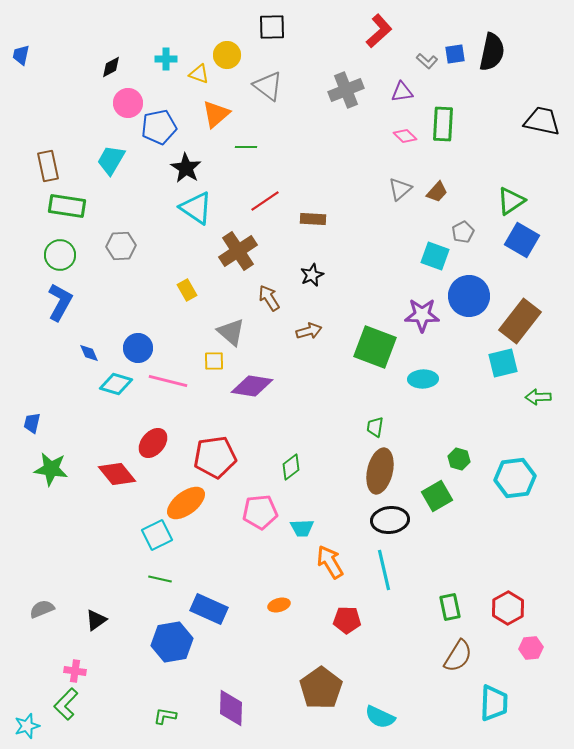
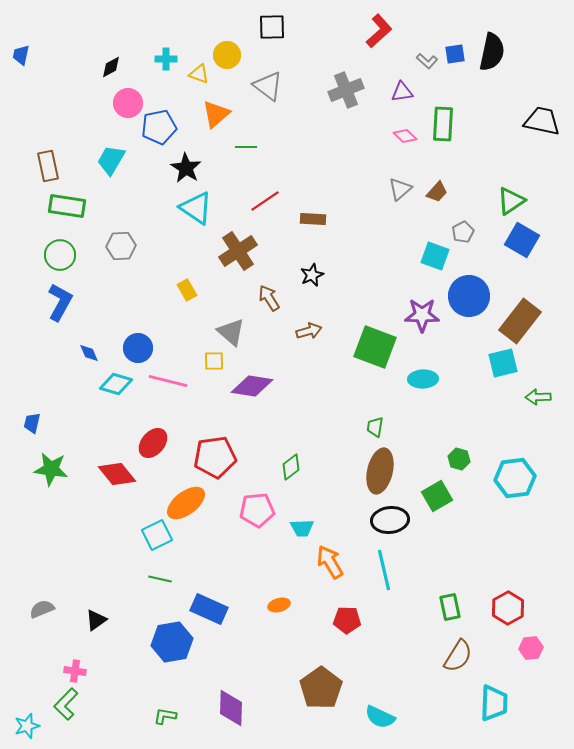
pink pentagon at (260, 512): moved 3 px left, 2 px up
